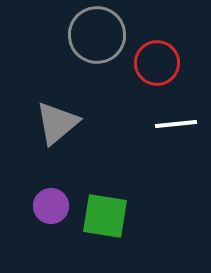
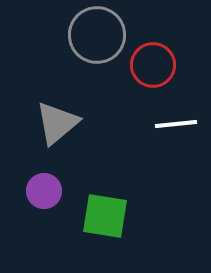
red circle: moved 4 px left, 2 px down
purple circle: moved 7 px left, 15 px up
